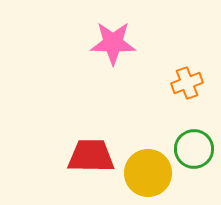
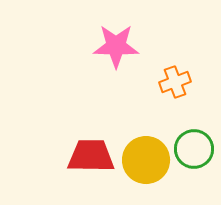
pink star: moved 3 px right, 3 px down
orange cross: moved 12 px left, 1 px up
yellow circle: moved 2 px left, 13 px up
